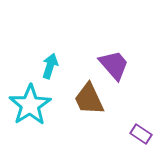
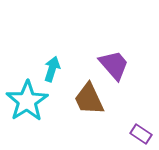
cyan arrow: moved 2 px right, 3 px down
cyan star: moved 3 px left, 4 px up
